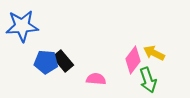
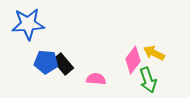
blue star: moved 6 px right, 2 px up
black rectangle: moved 3 px down
